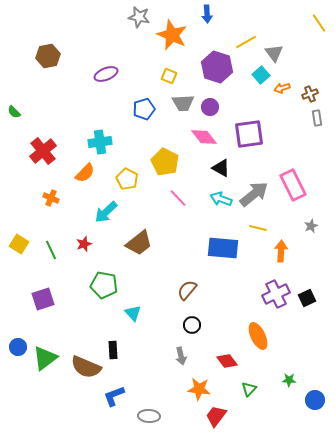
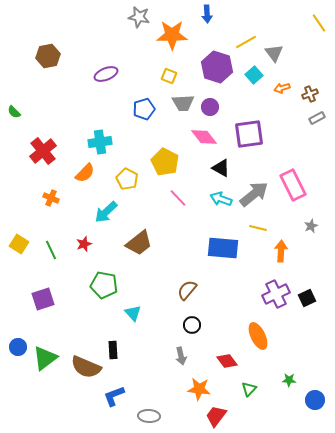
orange star at (172, 35): rotated 24 degrees counterclockwise
cyan square at (261, 75): moved 7 px left
gray rectangle at (317, 118): rotated 70 degrees clockwise
